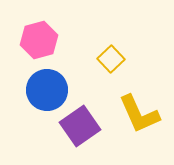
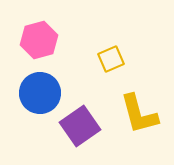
yellow square: rotated 20 degrees clockwise
blue circle: moved 7 px left, 3 px down
yellow L-shape: rotated 9 degrees clockwise
